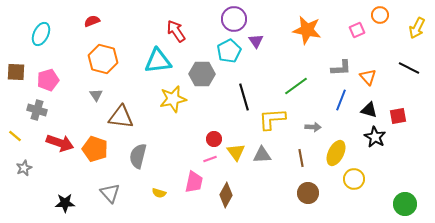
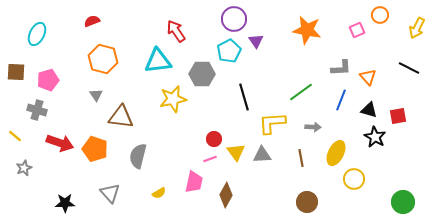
cyan ellipse at (41, 34): moved 4 px left
green line at (296, 86): moved 5 px right, 6 px down
yellow L-shape at (272, 119): moved 4 px down
yellow semicircle at (159, 193): rotated 48 degrees counterclockwise
brown circle at (308, 193): moved 1 px left, 9 px down
green circle at (405, 204): moved 2 px left, 2 px up
